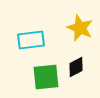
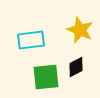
yellow star: moved 2 px down
